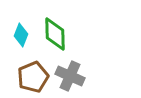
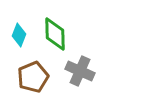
cyan diamond: moved 2 px left
gray cross: moved 10 px right, 5 px up
